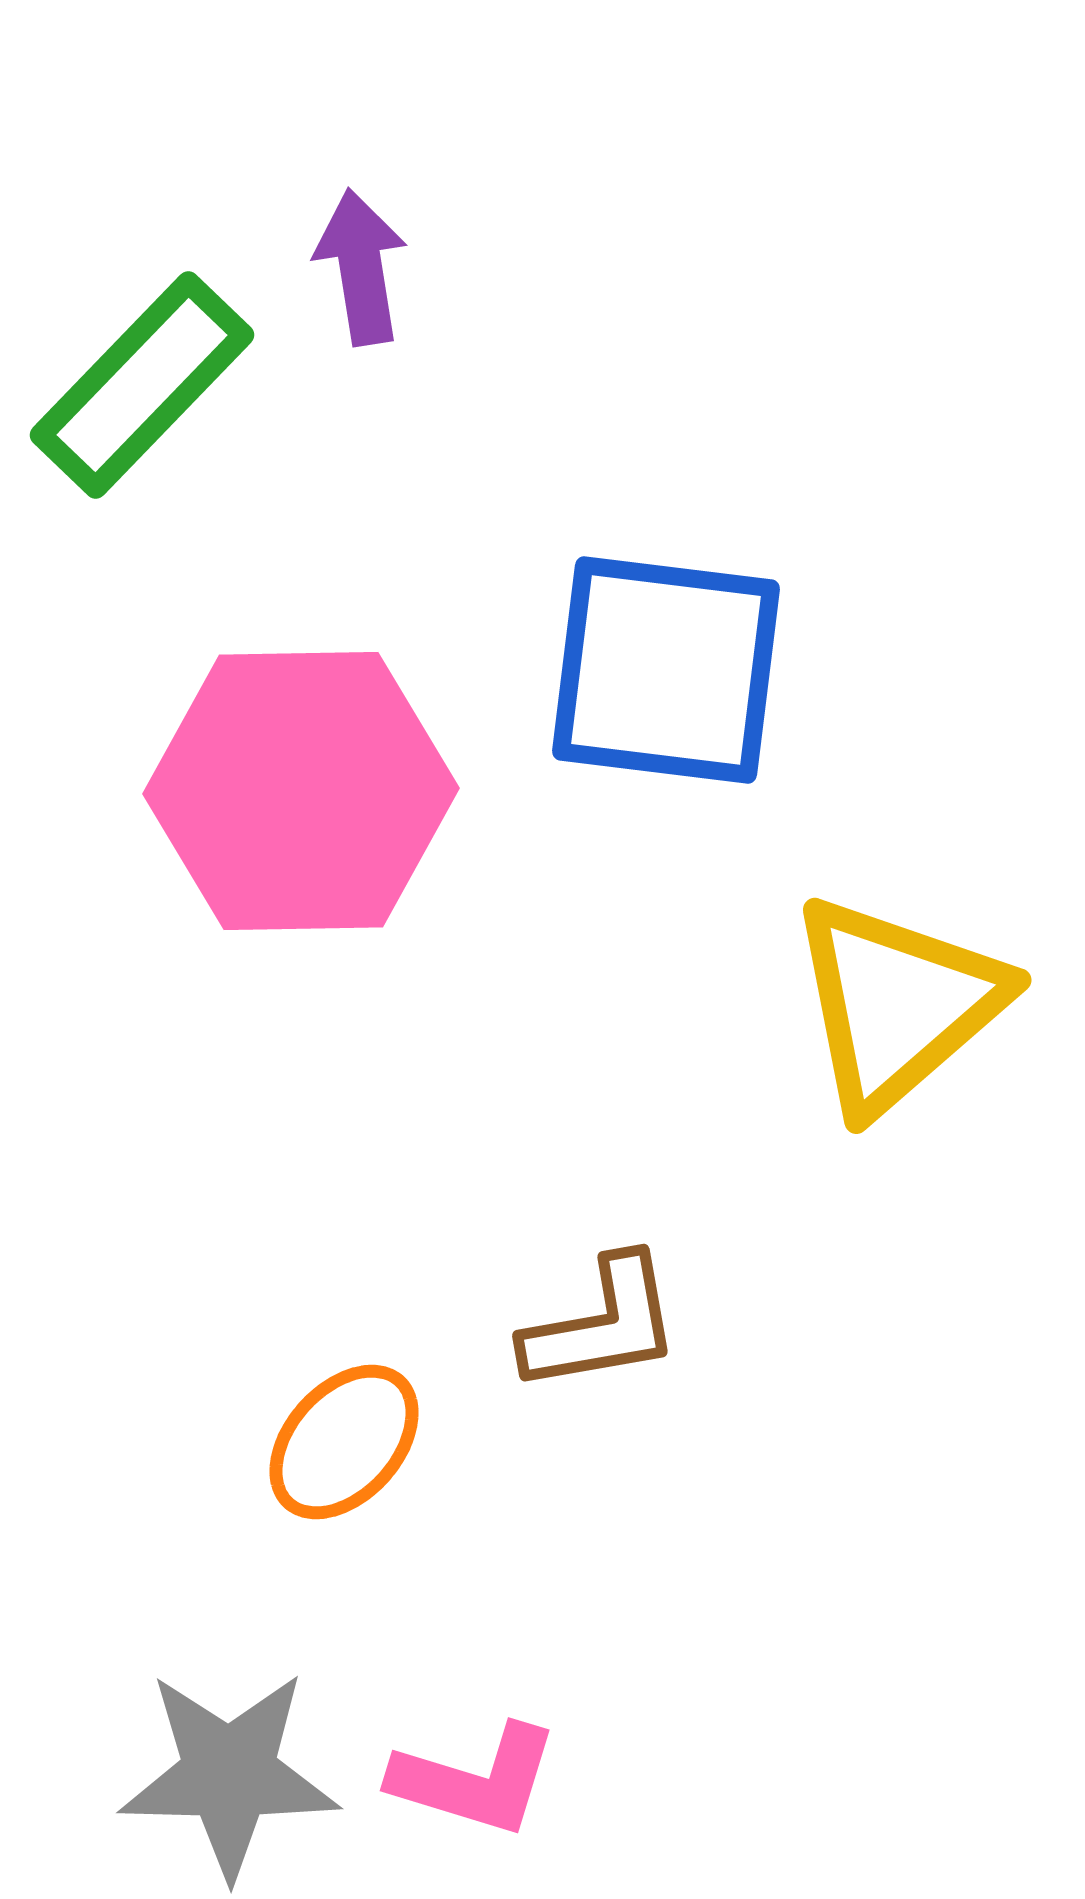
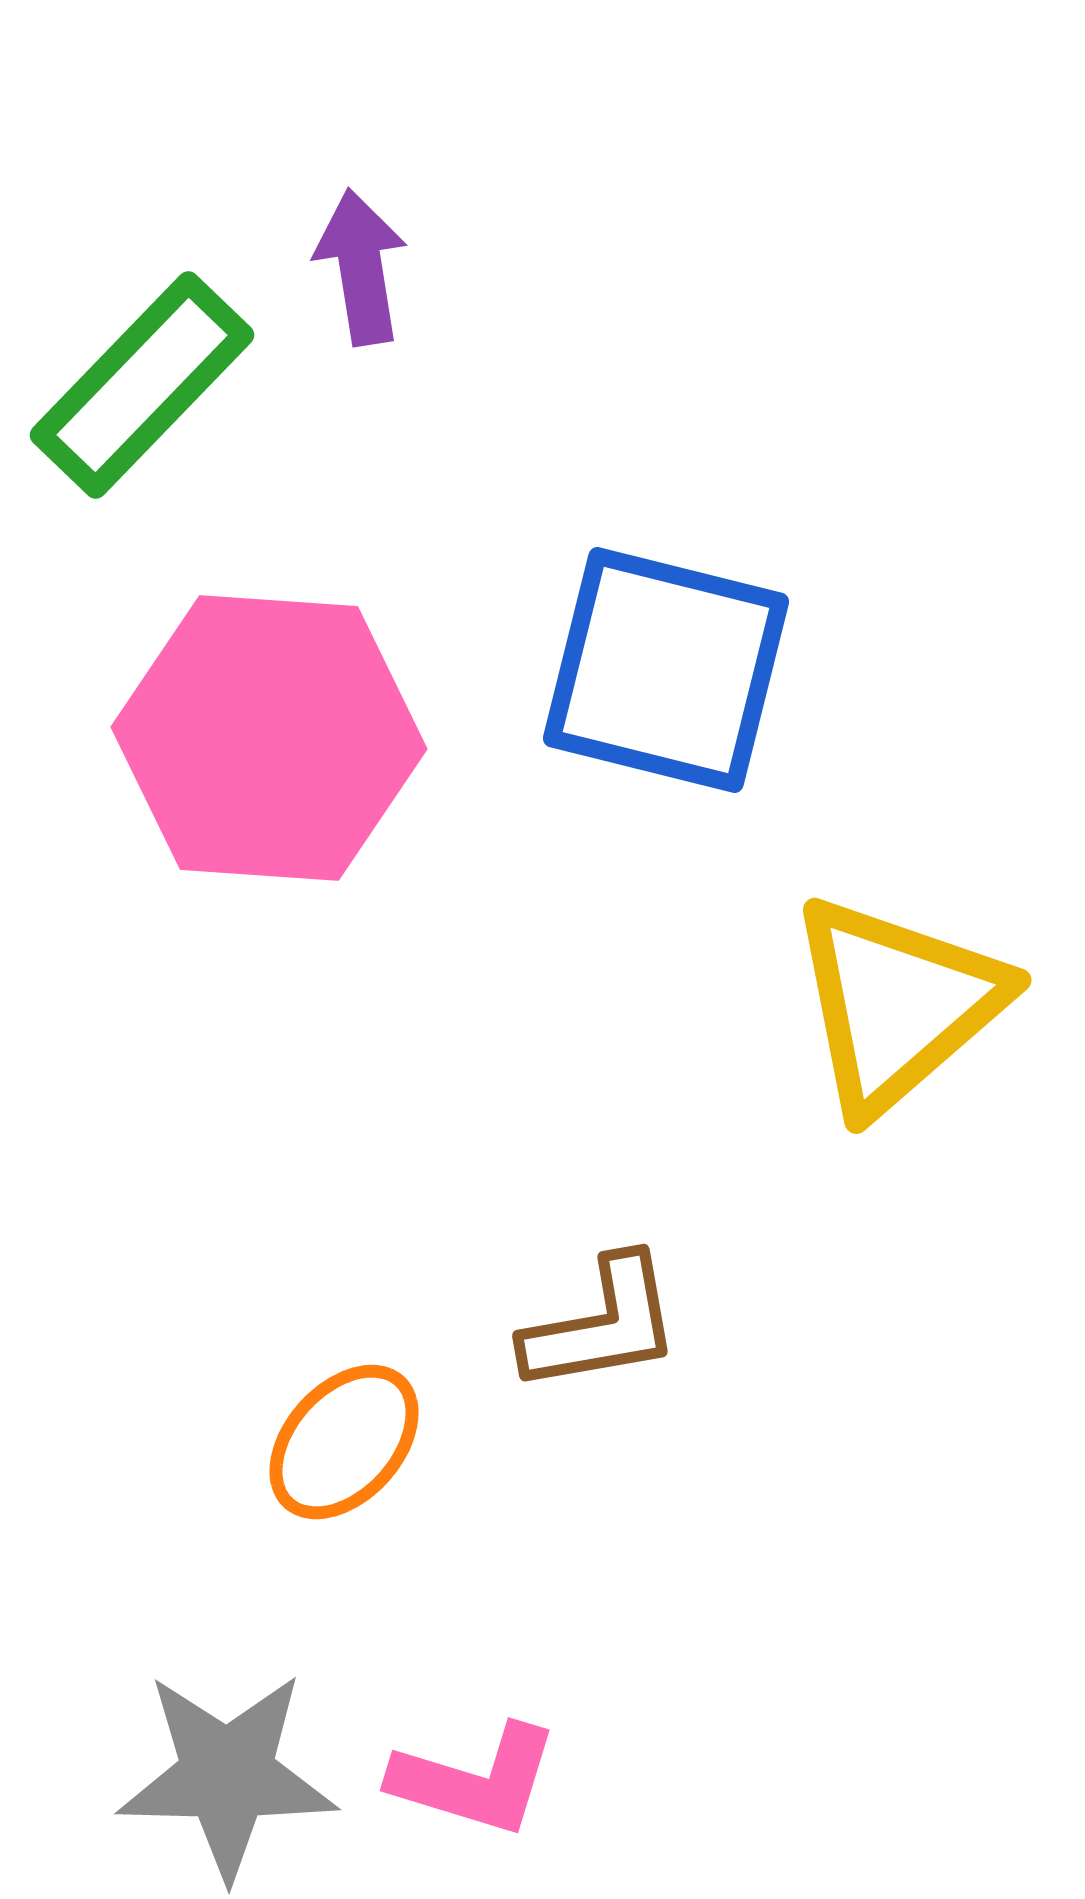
blue square: rotated 7 degrees clockwise
pink hexagon: moved 32 px left, 53 px up; rotated 5 degrees clockwise
gray star: moved 2 px left, 1 px down
